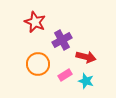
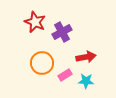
purple cross: moved 8 px up
red arrow: rotated 24 degrees counterclockwise
orange circle: moved 4 px right, 1 px up
cyan star: rotated 14 degrees counterclockwise
